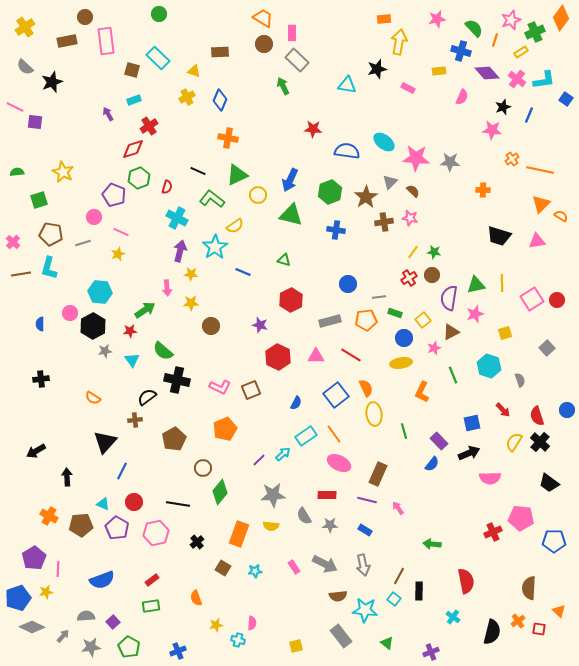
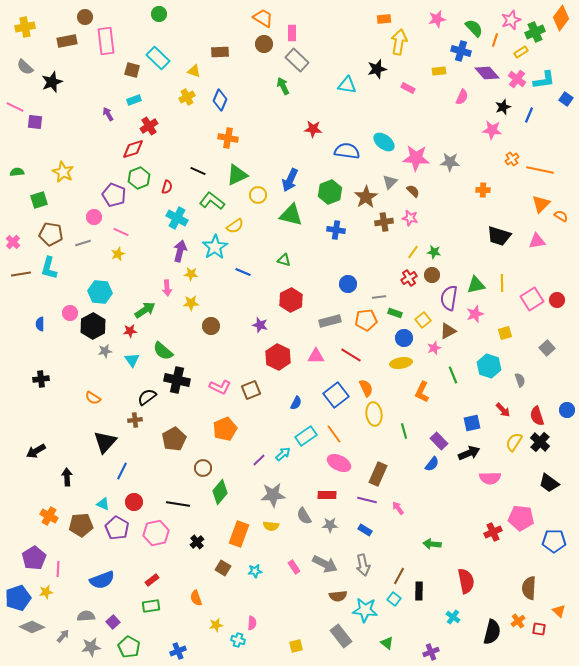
yellow cross at (25, 27): rotated 24 degrees clockwise
green L-shape at (212, 199): moved 2 px down
brown triangle at (451, 332): moved 3 px left, 1 px up
